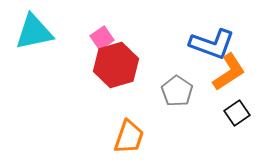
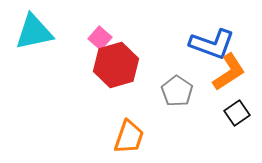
pink square: moved 2 px left; rotated 15 degrees counterclockwise
